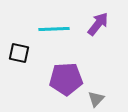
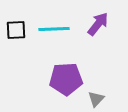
black square: moved 3 px left, 23 px up; rotated 15 degrees counterclockwise
